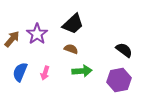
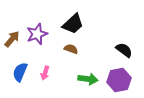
purple star: rotated 15 degrees clockwise
green arrow: moved 6 px right, 8 px down; rotated 12 degrees clockwise
